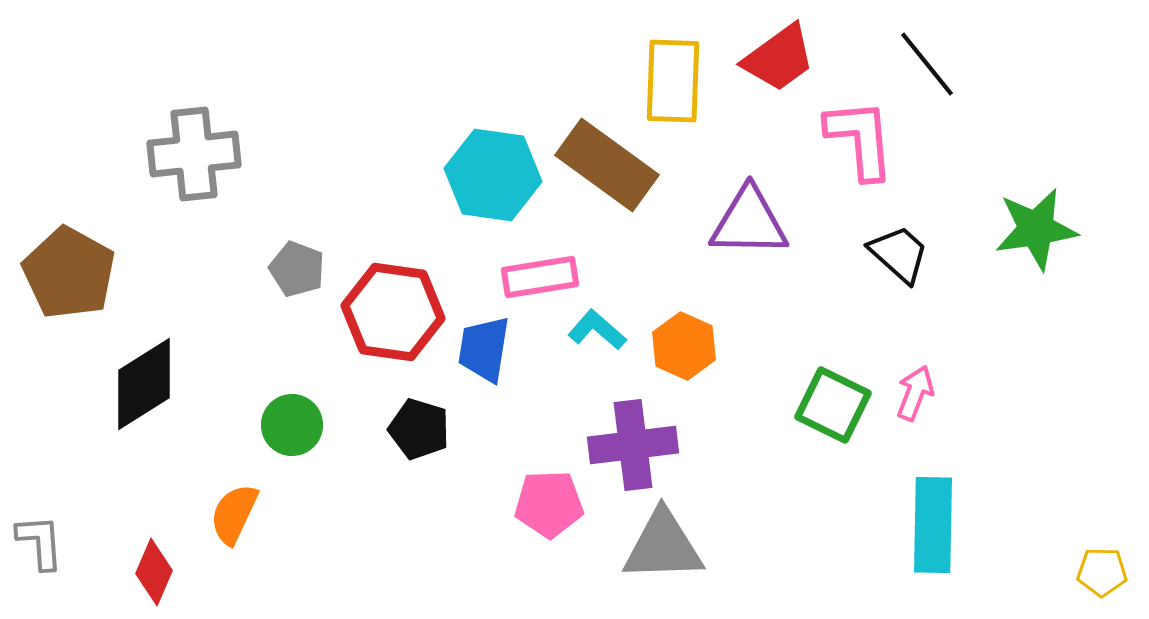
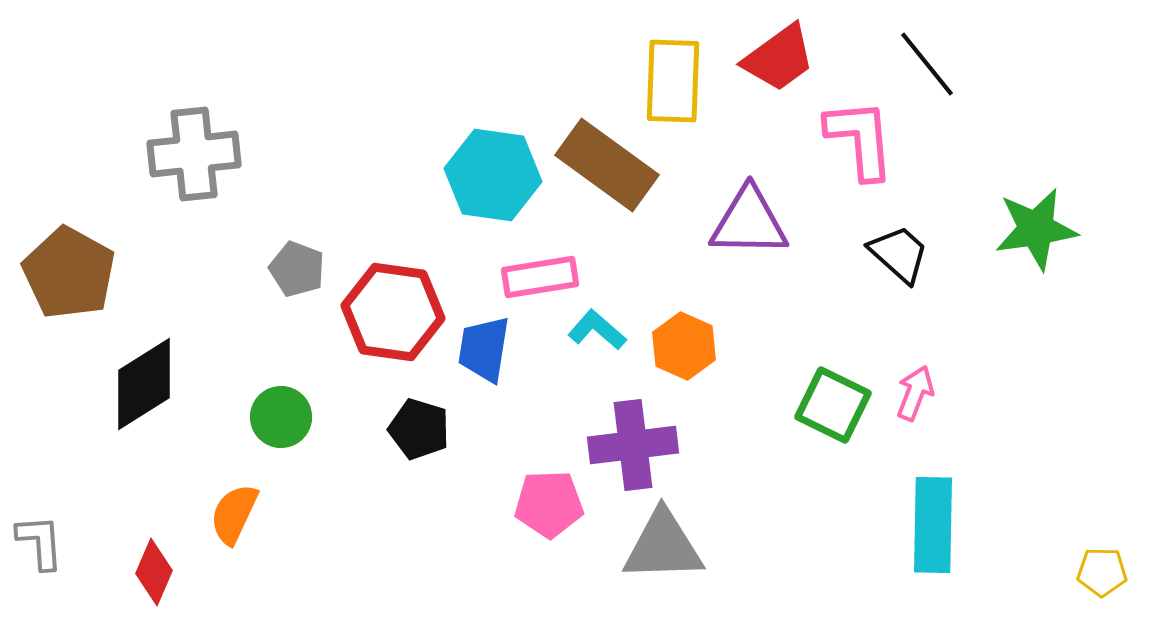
green circle: moved 11 px left, 8 px up
